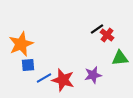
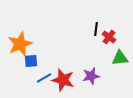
black line: moved 1 px left; rotated 48 degrees counterclockwise
red cross: moved 2 px right, 2 px down
orange star: moved 1 px left
blue square: moved 3 px right, 4 px up
purple star: moved 2 px left, 1 px down
